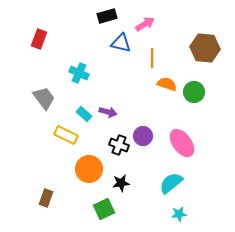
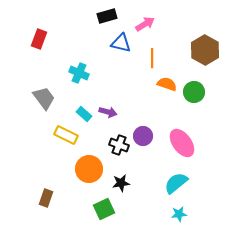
brown hexagon: moved 2 px down; rotated 24 degrees clockwise
cyan semicircle: moved 5 px right
